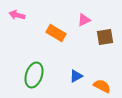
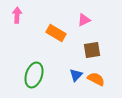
pink arrow: rotated 77 degrees clockwise
brown square: moved 13 px left, 13 px down
blue triangle: moved 1 px up; rotated 16 degrees counterclockwise
orange semicircle: moved 6 px left, 7 px up
